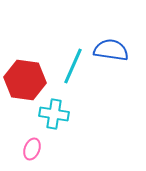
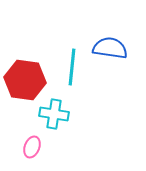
blue semicircle: moved 1 px left, 2 px up
cyan line: moved 1 px left, 1 px down; rotated 18 degrees counterclockwise
pink ellipse: moved 2 px up
